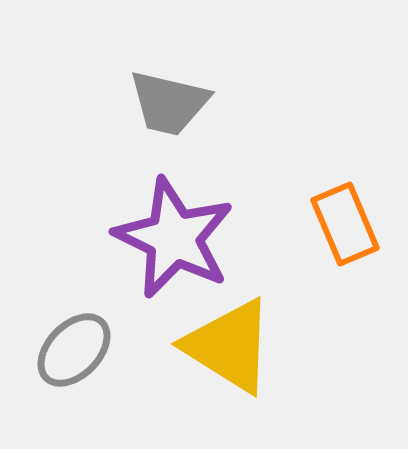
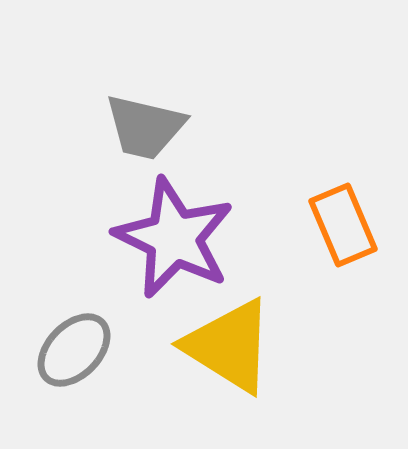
gray trapezoid: moved 24 px left, 24 px down
orange rectangle: moved 2 px left, 1 px down
